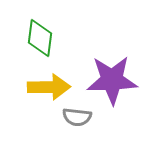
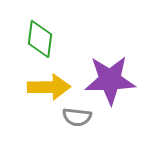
green diamond: moved 1 px down
purple star: moved 2 px left
